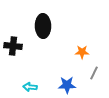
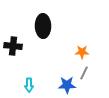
gray line: moved 10 px left
cyan arrow: moved 1 px left, 2 px up; rotated 96 degrees counterclockwise
